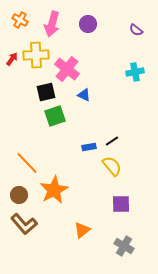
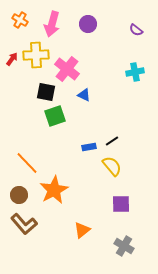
black square: rotated 24 degrees clockwise
